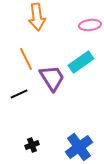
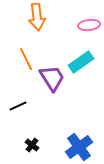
pink ellipse: moved 1 px left
black line: moved 1 px left, 12 px down
black cross: rotated 32 degrees counterclockwise
